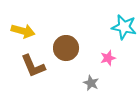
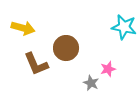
yellow arrow: moved 3 px up
pink star: moved 11 px down
brown L-shape: moved 3 px right, 2 px up
